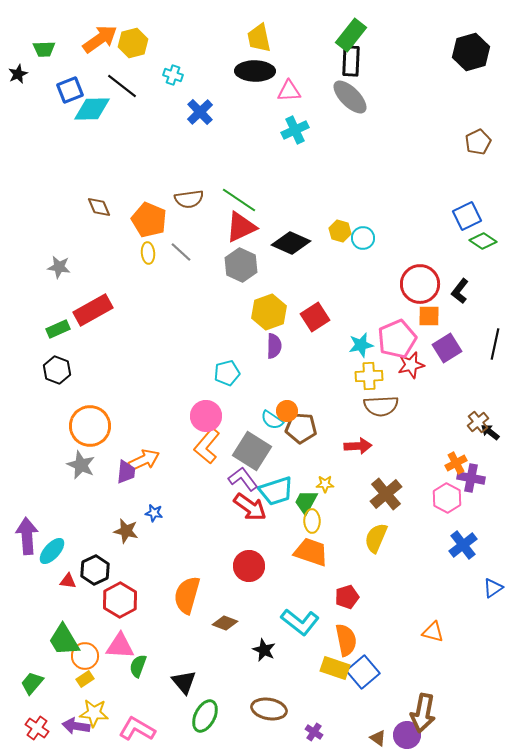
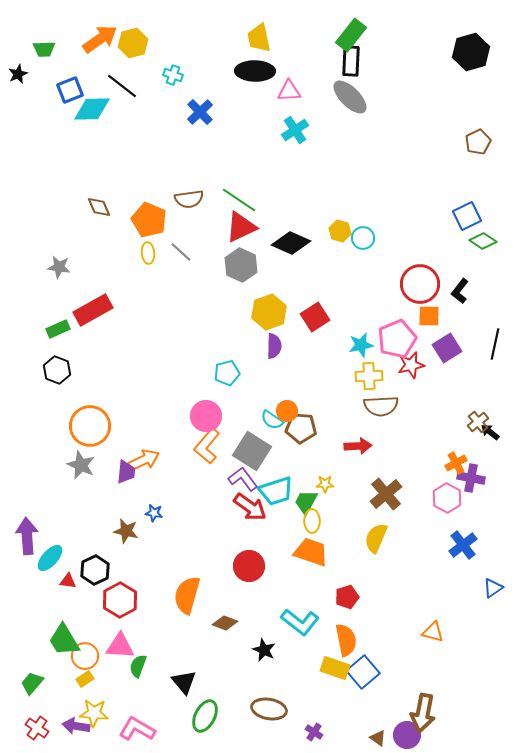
cyan cross at (295, 130): rotated 8 degrees counterclockwise
cyan ellipse at (52, 551): moved 2 px left, 7 px down
